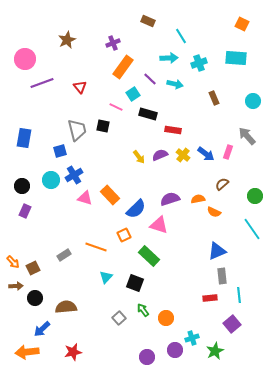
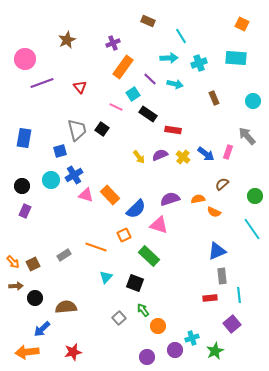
black rectangle at (148, 114): rotated 18 degrees clockwise
black square at (103, 126): moved 1 px left, 3 px down; rotated 24 degrees clockwise
yellow cross at (183, 155): moved 2 px down
pink triangle at (85, 198): moved 1 px right, 3 px up
brown square at (33, 268): moved 4 px up
orange circle at (166, 318): moved 8 px left, 8 px down
